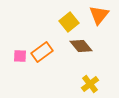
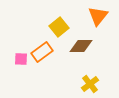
orange triangle: moved 1 px left, 1 px down
yellow square: moved 10 px left, 5 px down
brown diamond: rotated 50 degrees counterclockwise
pink square: moved 1 px right, 3 px down
